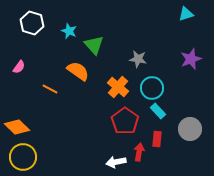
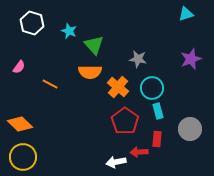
orange semicircle: moved 12 px right, 1 px down; rotated 145 degrees clockwise
orange line: moved 5 px up
cyan rectangle: rotated 28 degrees clockwise
orange diamond: moved 3 px right, 3 px up
red arrow: rotated 102 degrees counterclockwise
